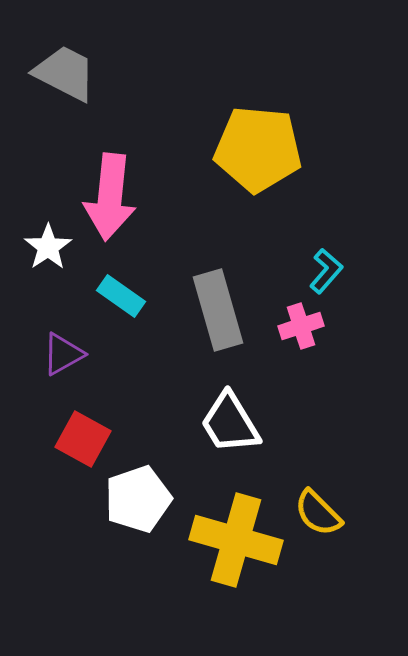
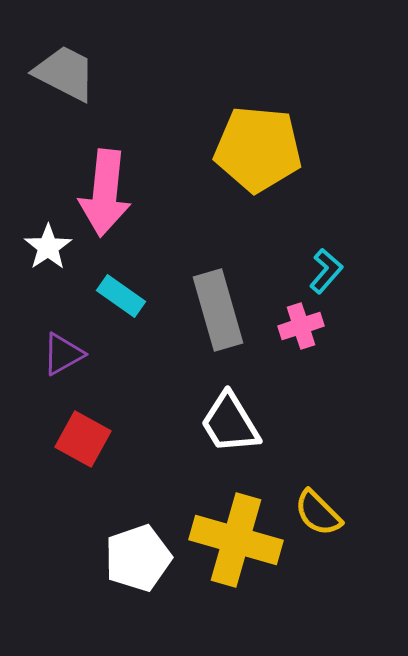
pink arrow: moved 5 px left, 4 px up
white pentagon: moved 59 px down
